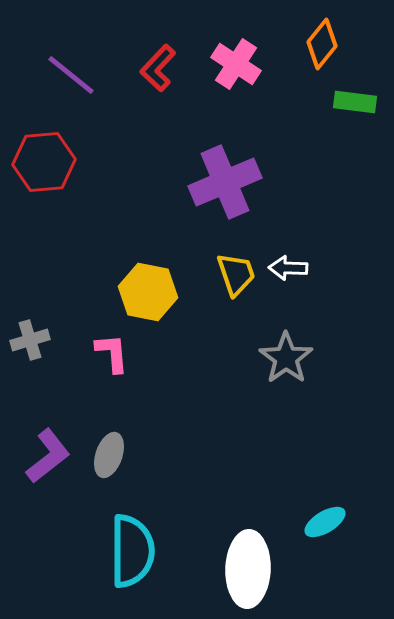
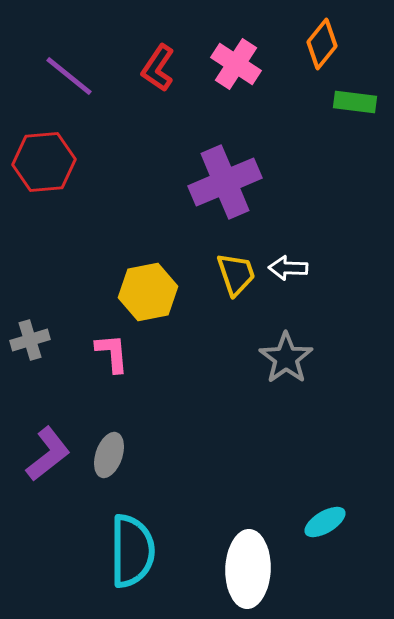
red L-shape: rotated 9 degrees counterclockwise
purple line: moved 2 px left, 1 px down
yellow hexagon: rotated 22 degrees counterclockwise
purple L-shape: moved 2 px up
